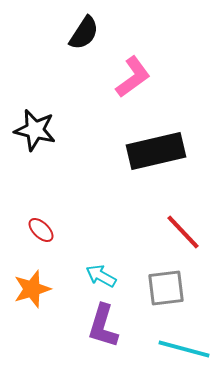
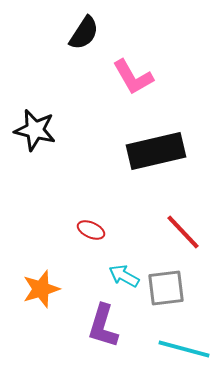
pink L-shape: rotated 96 degrees clockwise
red ellipse: moved 50 px right; rotated 20 degrees counterclockwise
cyan arrow: moved 23 px right
orange star: moved 9 px right
